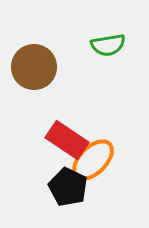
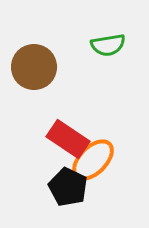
red rectangle: moved 1 px right, 1 px up
